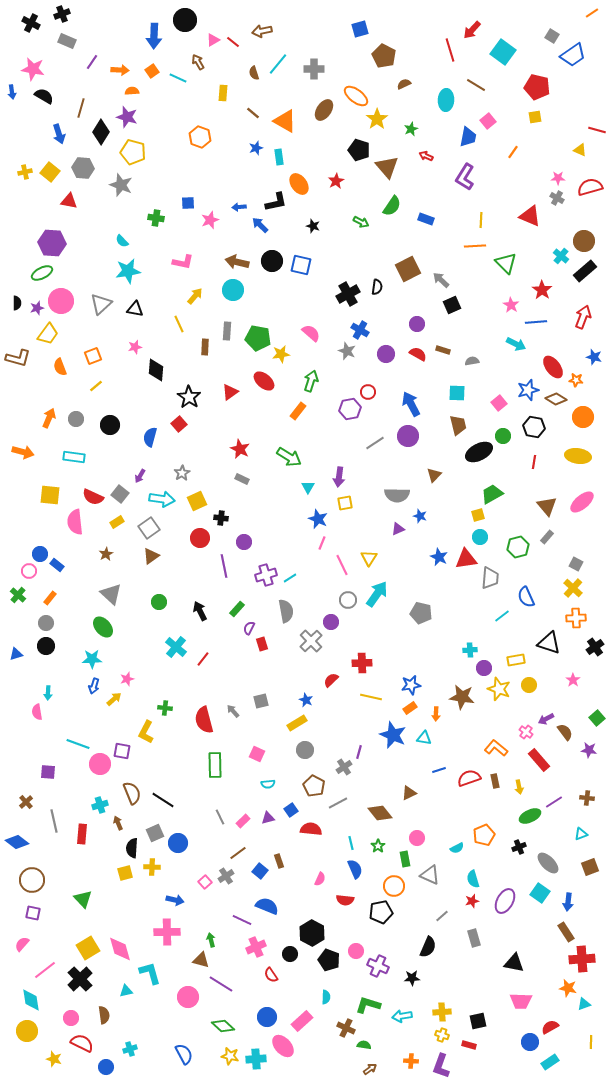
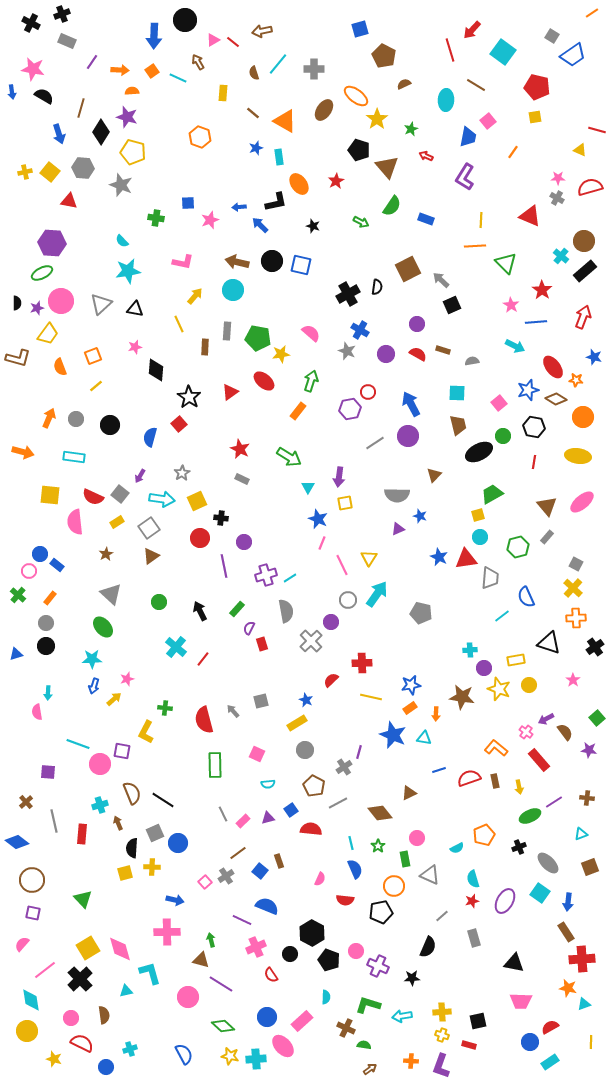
cyan arrow at (516, 344): moved 1 px left, 2 px down
gray line at (220, 817): moved 3 px right, 3 px up
